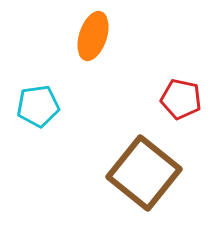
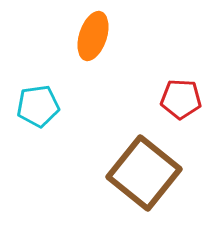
red pentagon: rotated 9 degrees counterclockwise
